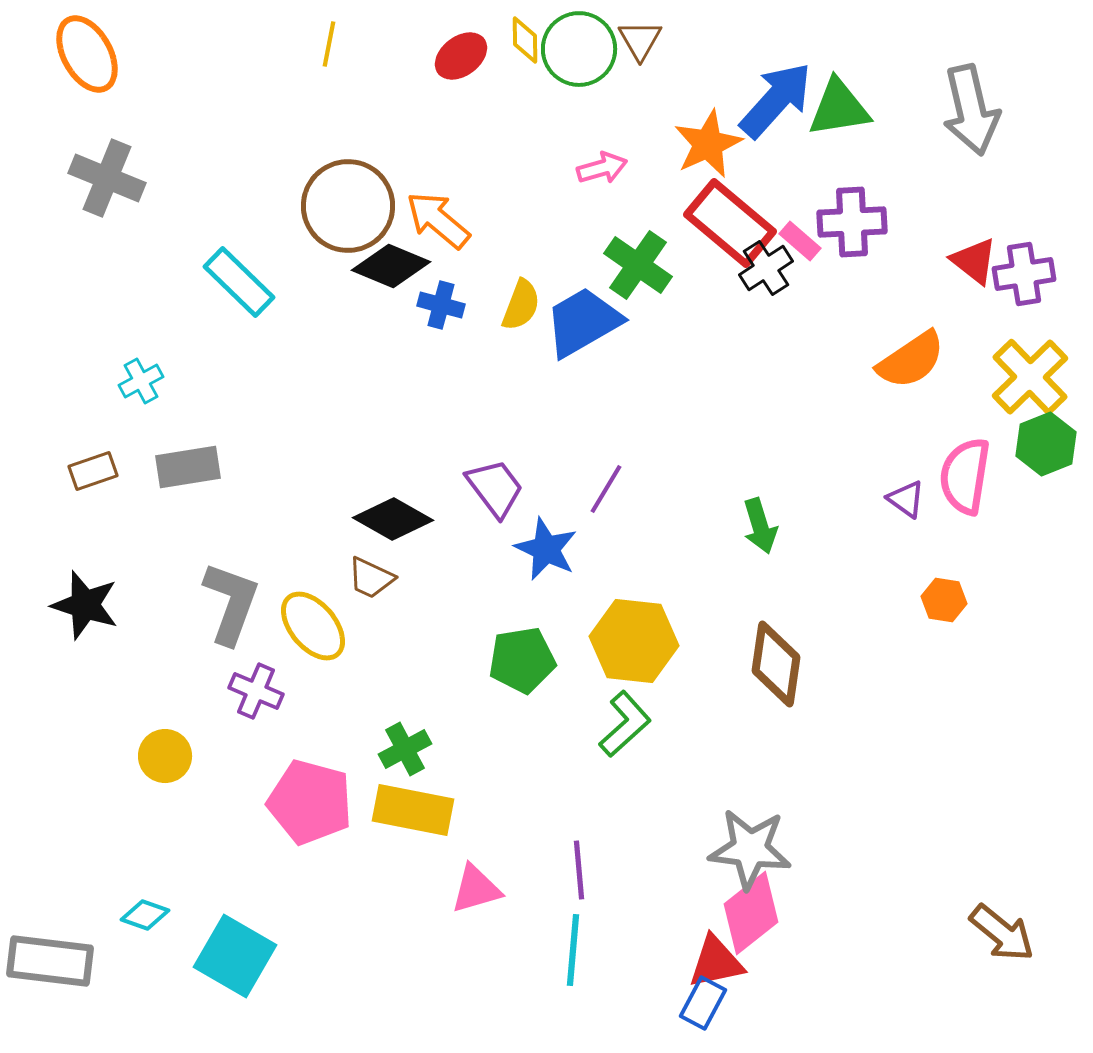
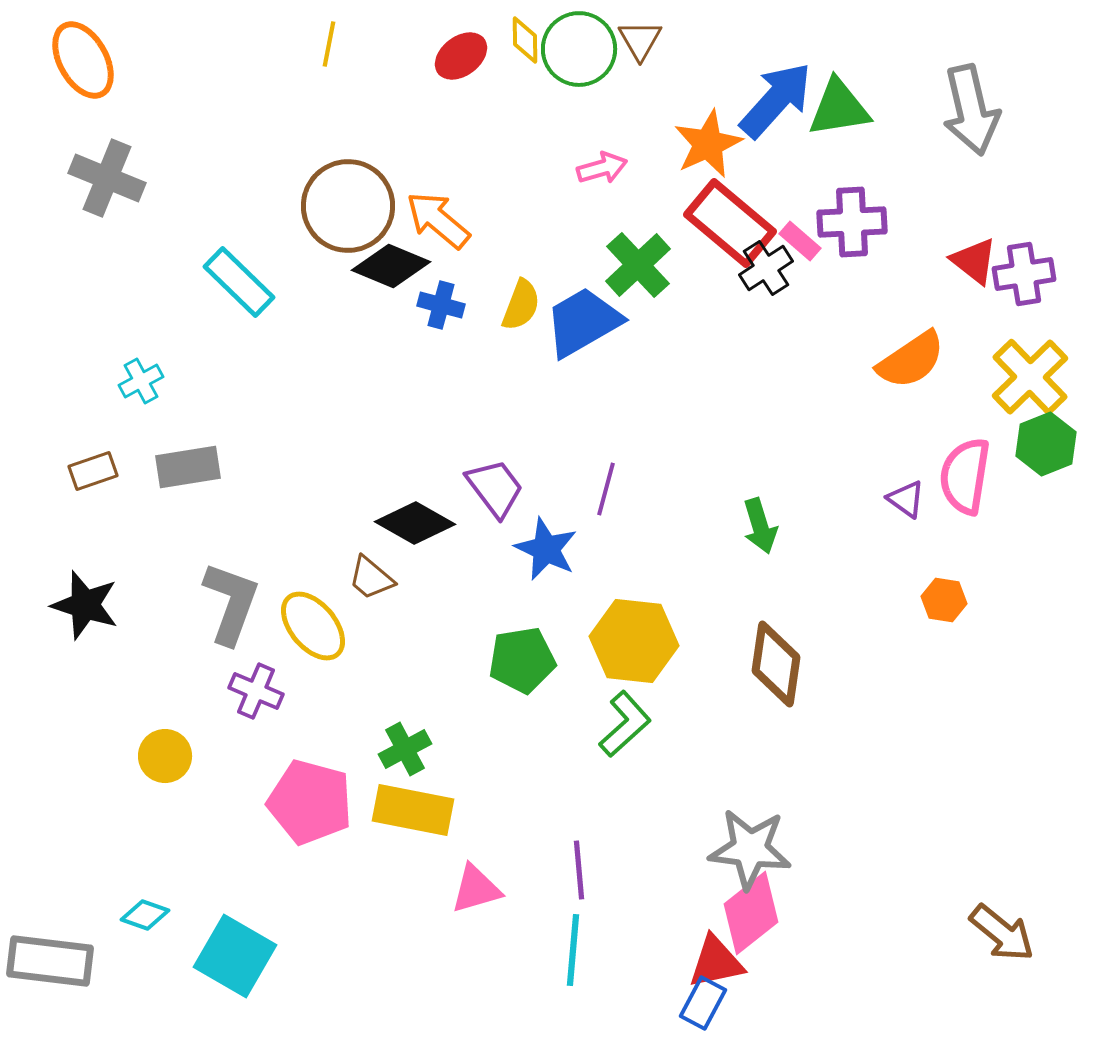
orange ellipse at (87, 54): moved 4 px left, 6 px down
green cross at (638, 265): rotated 12 degrees clockwise
purple line at (606, 489): rotated 16 degrees counterclockwise
black diamond at (393, 519): moved 22 px right, 4 px down
brown trapezoid at (371, 578): rotated 15 degrees clockwise
